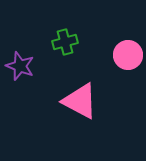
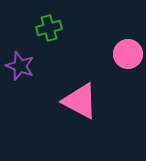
green cross: moved 16 px left, 14 px up
pink circle: moved 1 px up
